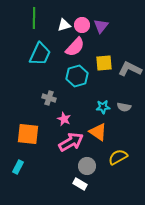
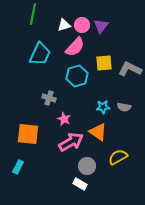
green line: moved 1 px left, 4 px up; rotated 10 degrees clockwise
